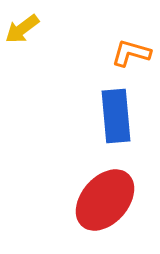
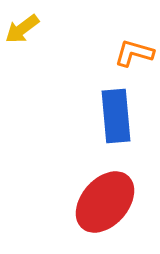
orange L-shape: moved 3 px right
red ellipse: moved 2 px down
